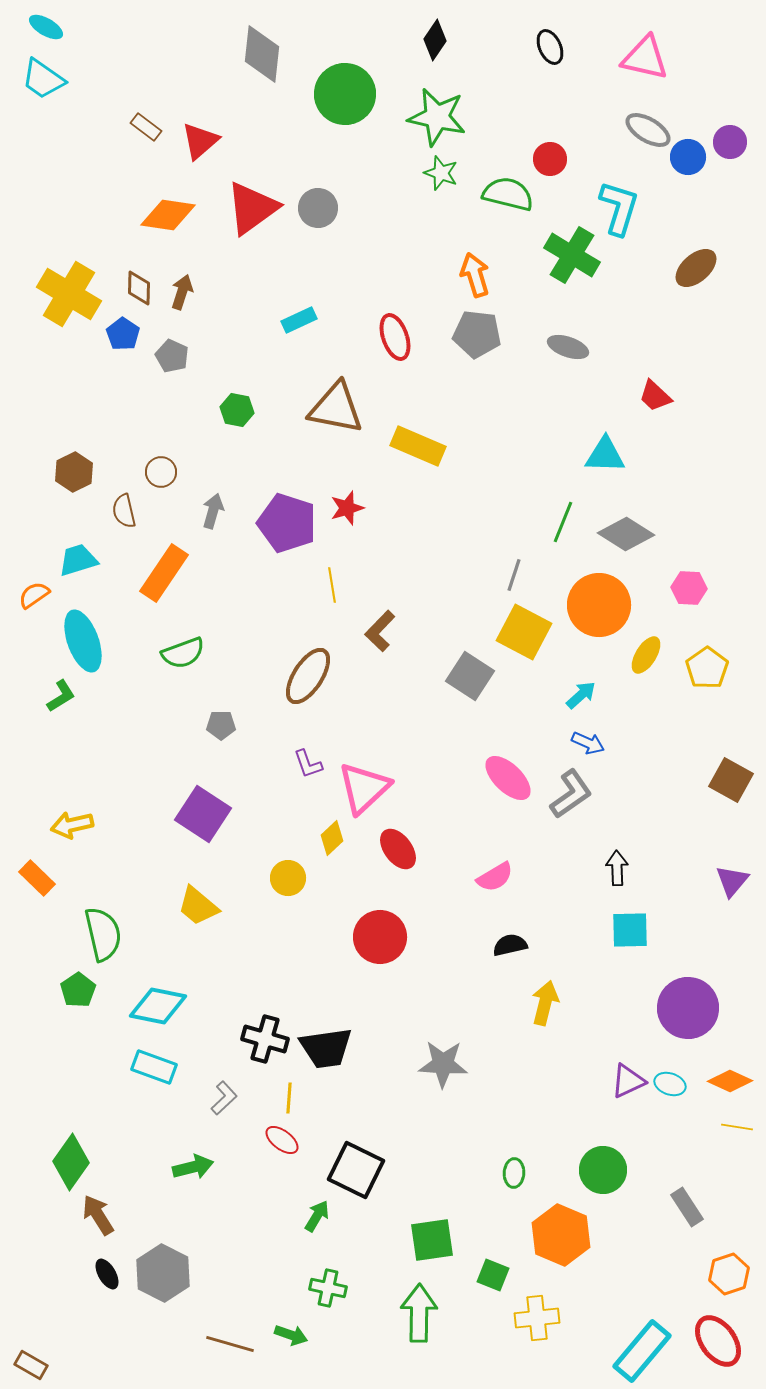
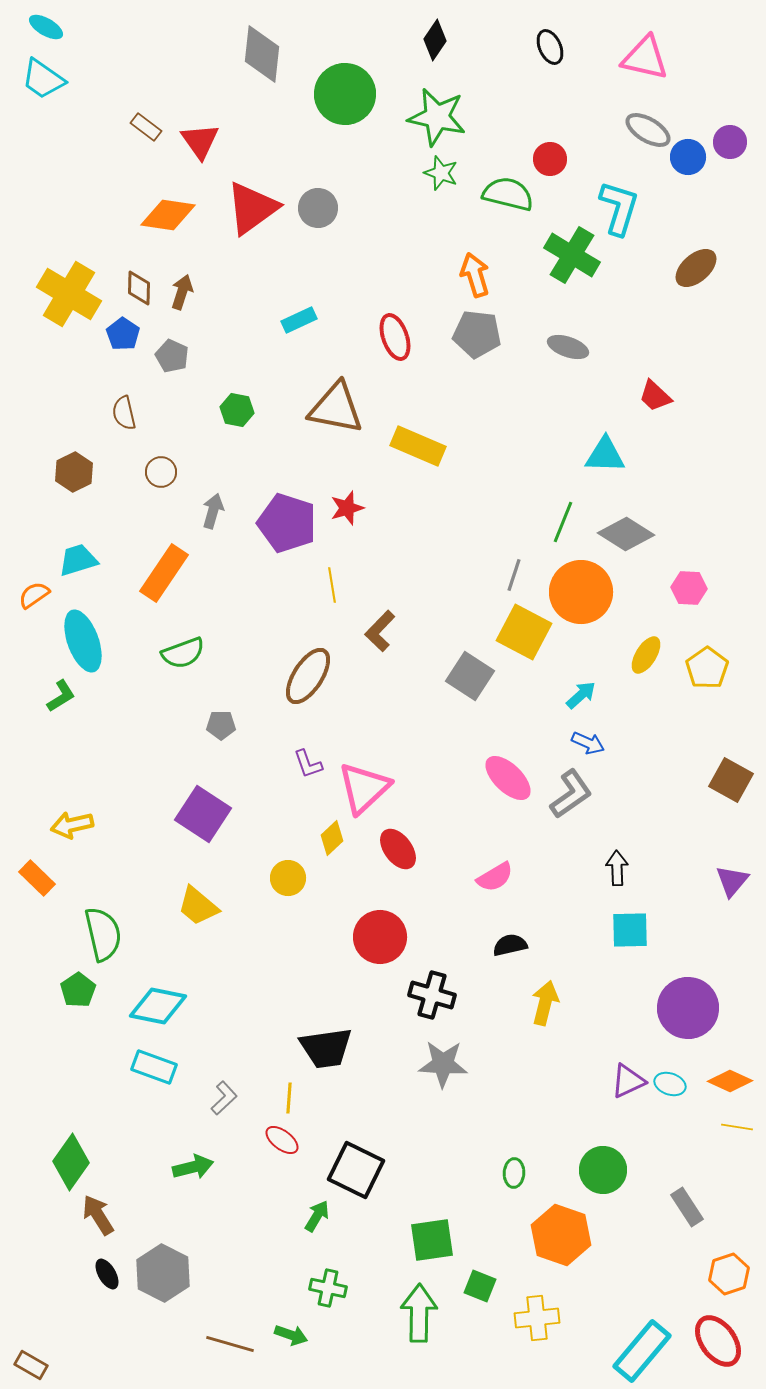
red triangle at (200, 141): rotated 24 degrees counterclockwise
brown semicircle at (124, 511): moved 98 px up
orange circle at (599, 605): moved 18 px left, 13 px up
black cross at (265, 1039): moved 167 px right, 44 px up
orange hexagon at (561, 1235): rotated 4 degrees counterclockwise
green square at (493, 1275): moved 13 px left, 11 px down
